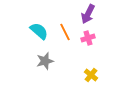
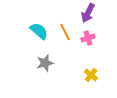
purple arrow: moved 1 px up
gray star: moved 2 px down
